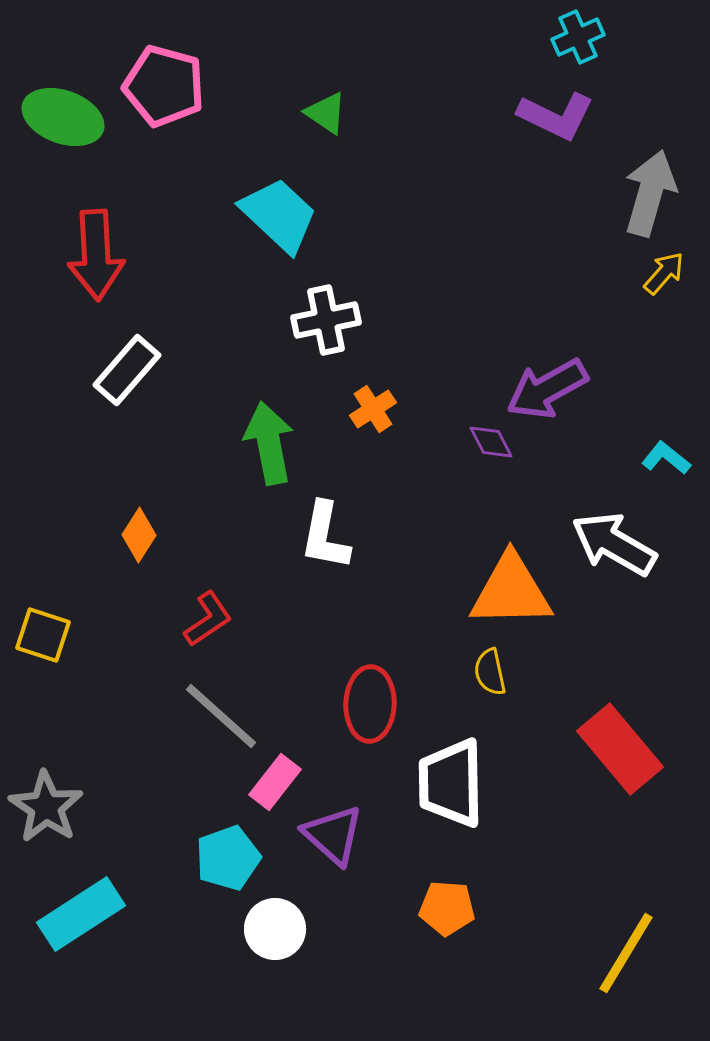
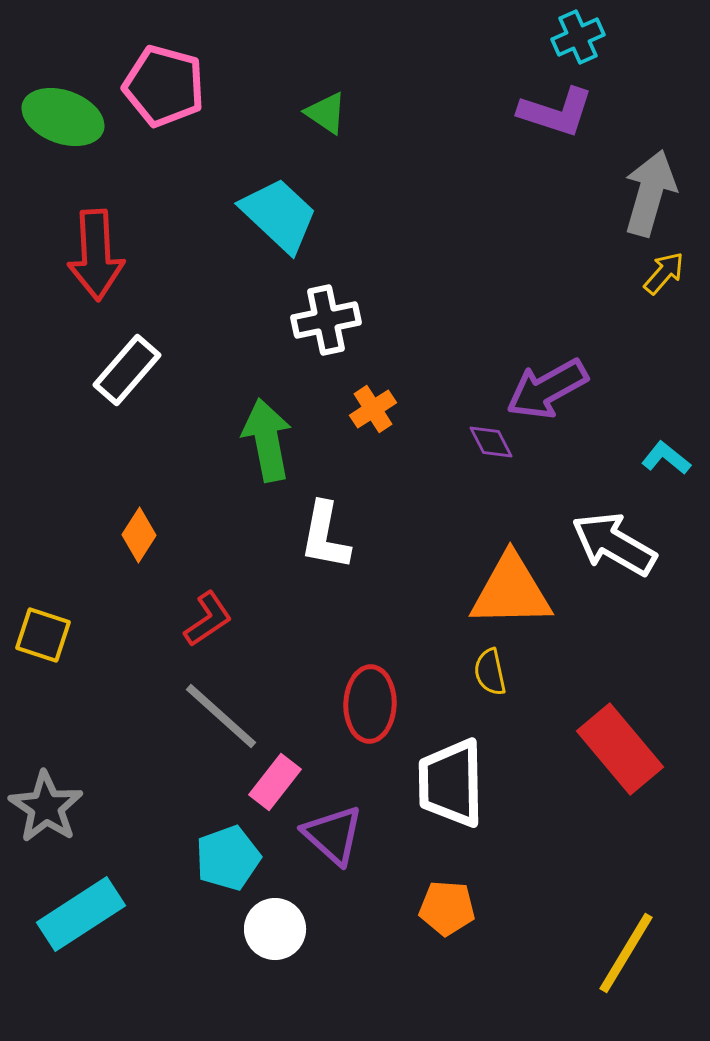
purple L-shape: moved 4 px up; rotated 8 degrees counterclockwise
green arrow: moved 2 px left, 3 px up
